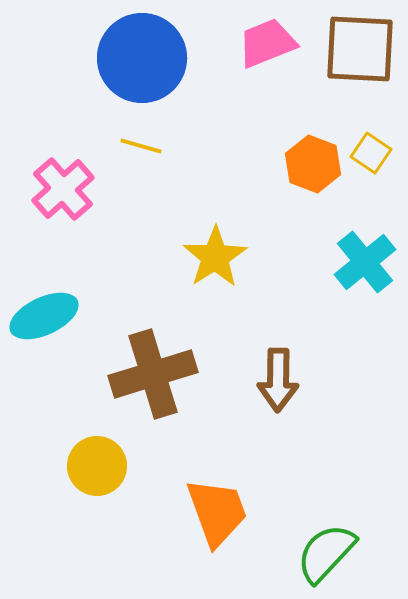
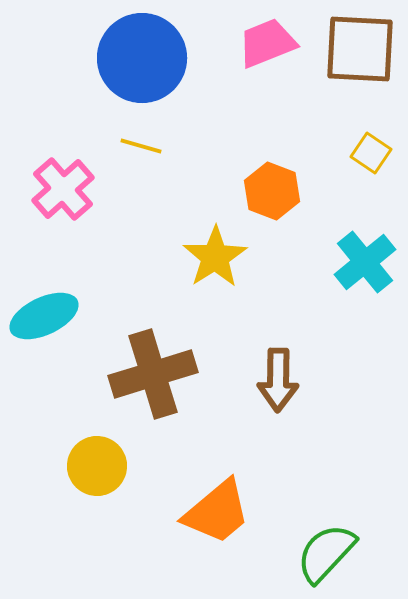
orange hexagon: moved 41 px left, 27 px down
orange trapezoid: rotated 70 degrees clockwise
